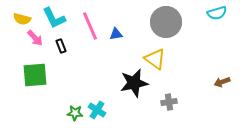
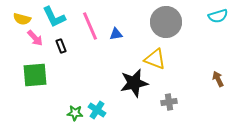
cyan semicircle: moved 1 px right, 3 px down
cyan L-shape: moved 1 px up
yellow triangle: rotated 15 degrees counterclockwise
brown arrow: moved 4 px left, 3 px up; rotated 84 degrees clockwise
